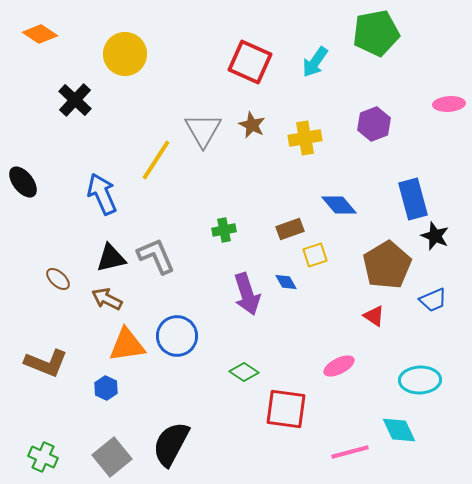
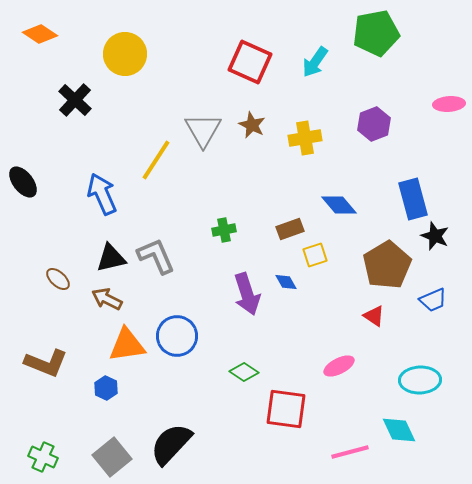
black semicircle at (171, 444): rotated 15 degrees clockwise
